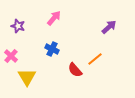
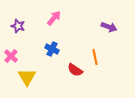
purple arrow: rotated 63 degrees clockwise
orange line: moved 2 px up; rotated 63 degrees counterclockwise
red semicircle: rotated 14 degrees counterclockwise
